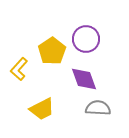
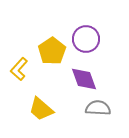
yellow trapezoid: moved 1 px left; rotated 68 degrees clockwise
